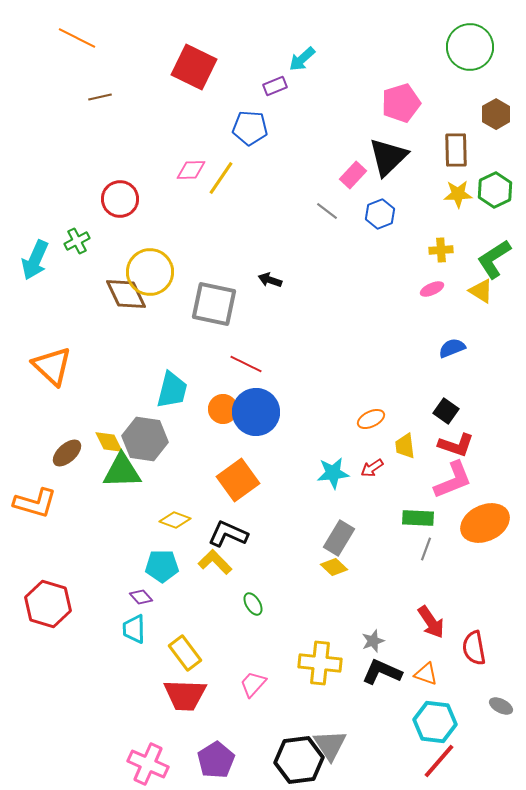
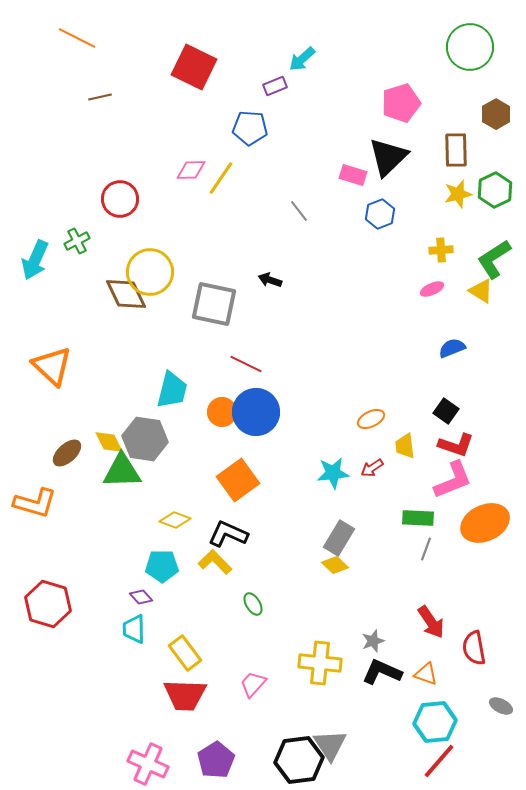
pink rectangle at (353, 175): rotated 64 degrees clockwise
yellow star at (458, 194): rotated 12 degrees counterclockwise
gray line at (327, 211): moved 28 px left; rotated 15 degrees clockwise
orange circle at (223, 409): moved 1 px left, 3 px down
yellow diamond at (334, 567): moved 1 px right, 2 px up
cyan hexagon at (435, 722): rotated 12 degrees counterclockwise
